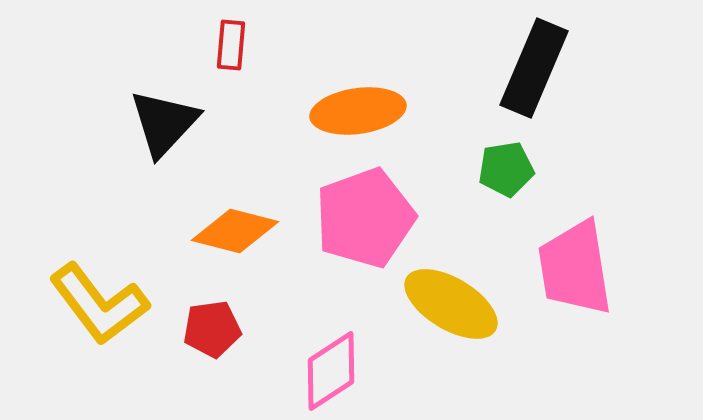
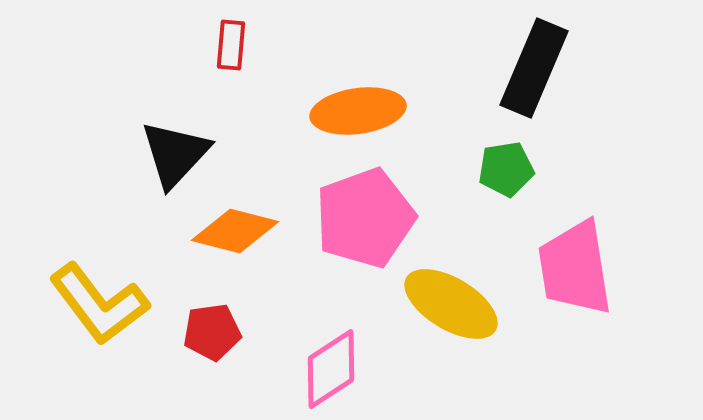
black triangle: moved 11 px right, 31 px down
red pentagon: moved 3 px down
pink diamond: moved 2 px up
